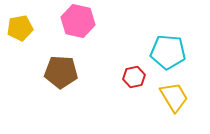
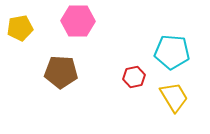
pink hexagon: rotated 12 degrees counterclockwise
cyan pentagon: moved 4 px right
